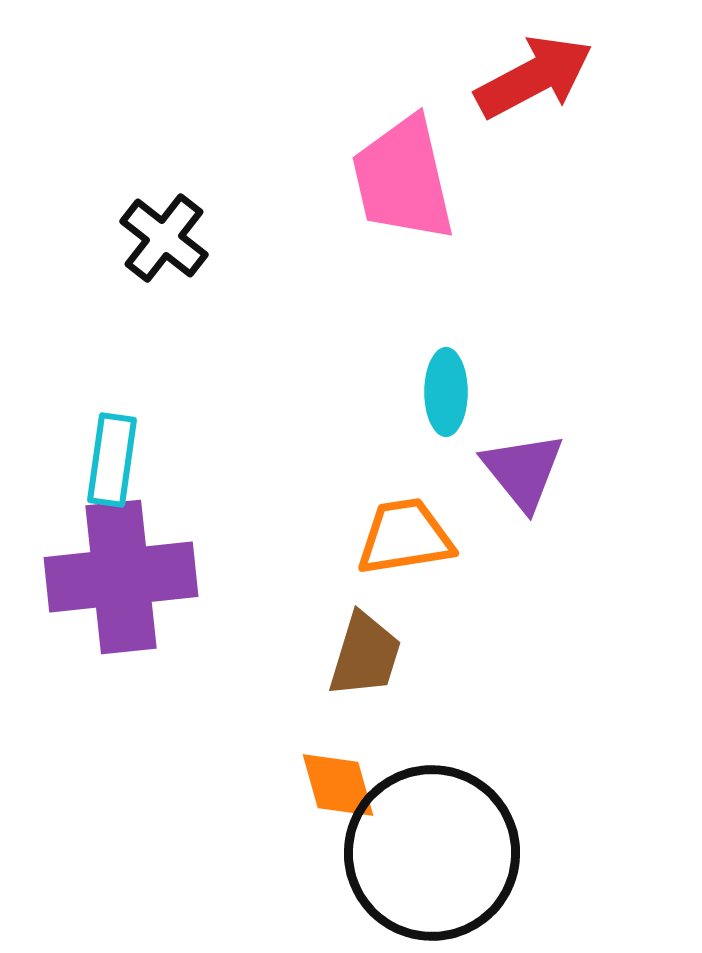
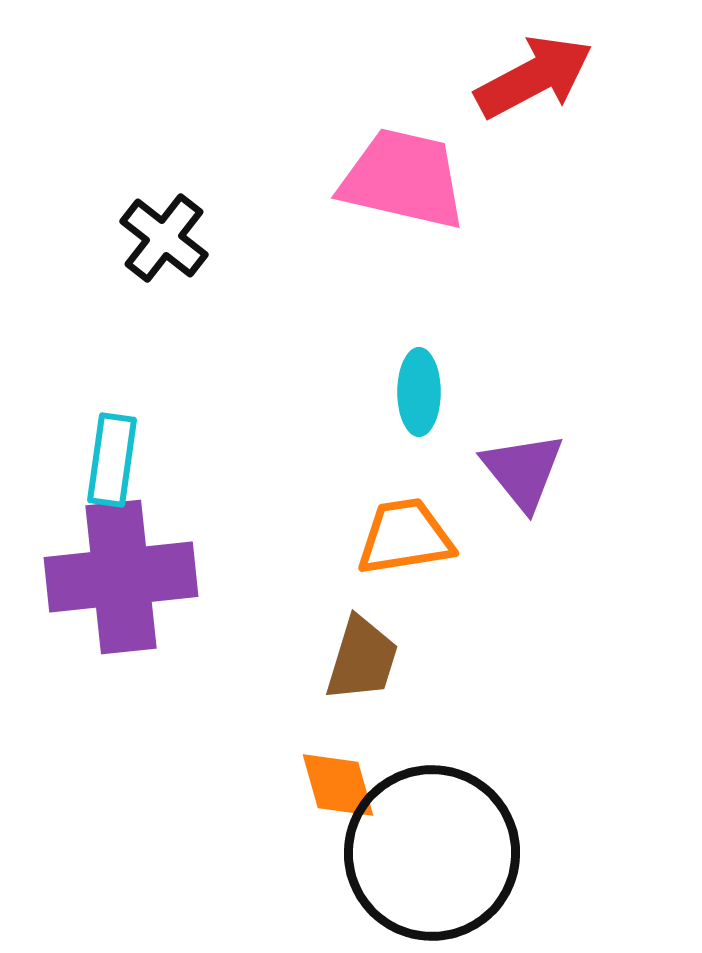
pink trapezoid: rotated 116 degrees clockwise
cyan ellipse: moved 27 px left
brown trapezoid: moved 3 px left, 4 px down
